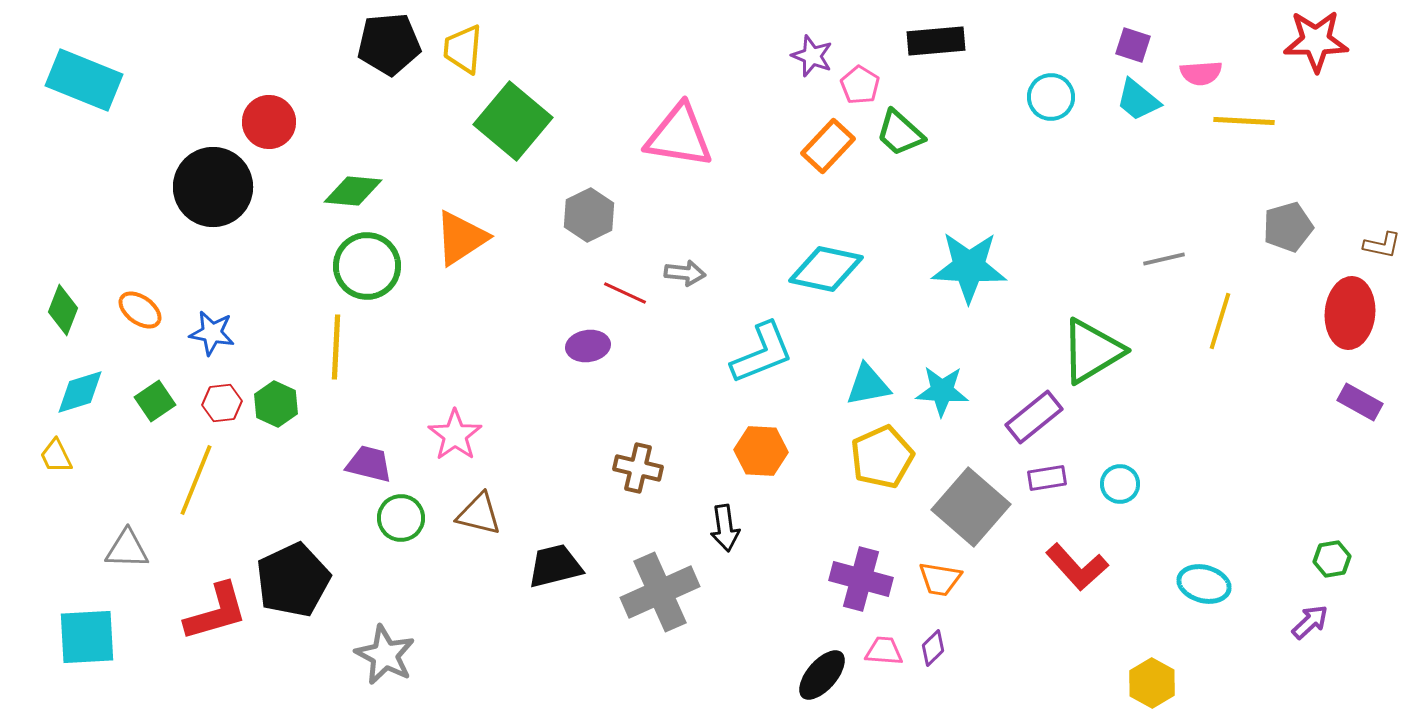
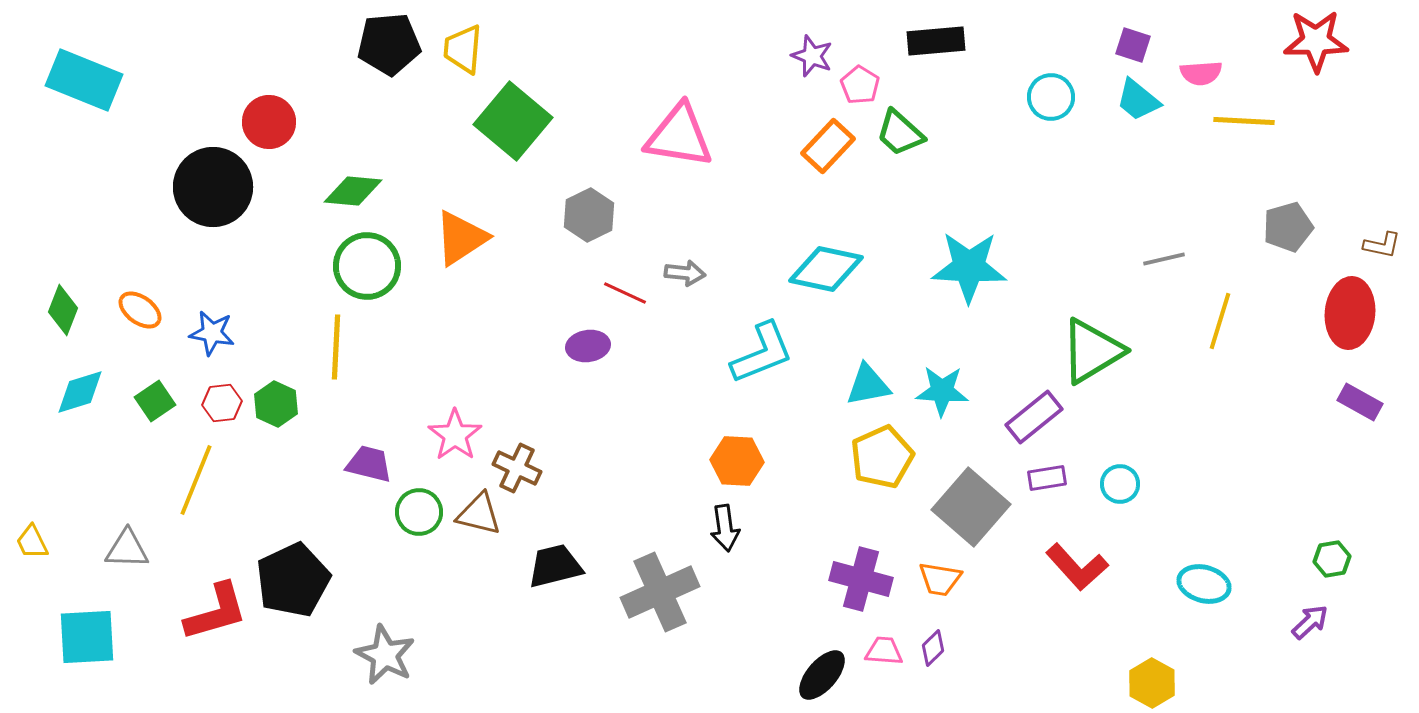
orange hexagon at (761, 451): moved 24 px left, 10 px down
yellow trapezoid at (56, 456): moved 24 px left, 86 px down
brown cross at (638, 468): moved 121 px left; rotated 12 degrees clockwise
green circle at (401, 518): moved 18 px right, 6 px up
